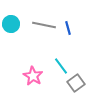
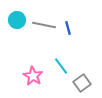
cyan circle: moved 6 px right, 4 px up
gray square: moved 6 px right
